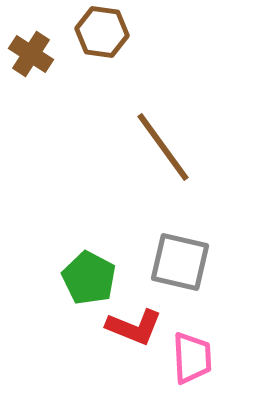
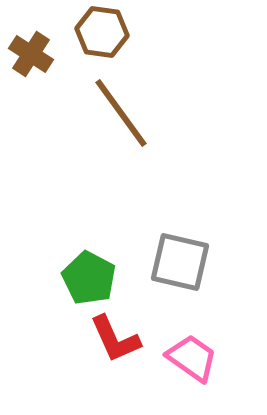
brown line: moved 42 px left, 34 px up
red L-shape: moved 19 px left, 12 px down; rotated 44 degrees clockwise
pink trapezoid: rotated 52 degrees counterclockwise
